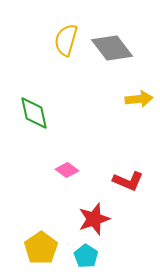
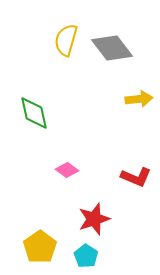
red L-shape: moved 8 px right, 4 px up
yellow pentagon: moved 1 px left, 1 px up
